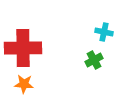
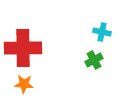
cyan cross: moved 2 px left
